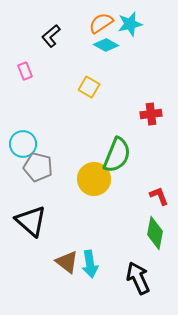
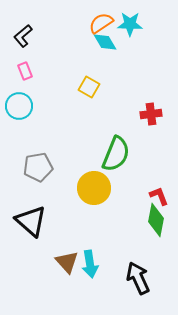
cyan star: rotated 15 degrees clockwise
black L-shape: moved 28 px left
cyan diamond: moved 1 px left, 3 px up; rotated 30 degrees clockwise
cyan circle: moved 4 px left, 38 px up
green semicircle: moved 1 px left, 1 px up
gray pentagon: rotated 24 degrees counterclockwise
yellow circle: moved 9 px down
green diamond: moved 1 px right, 13 px up
brown triangle: rotated 10 degrees clockwise
